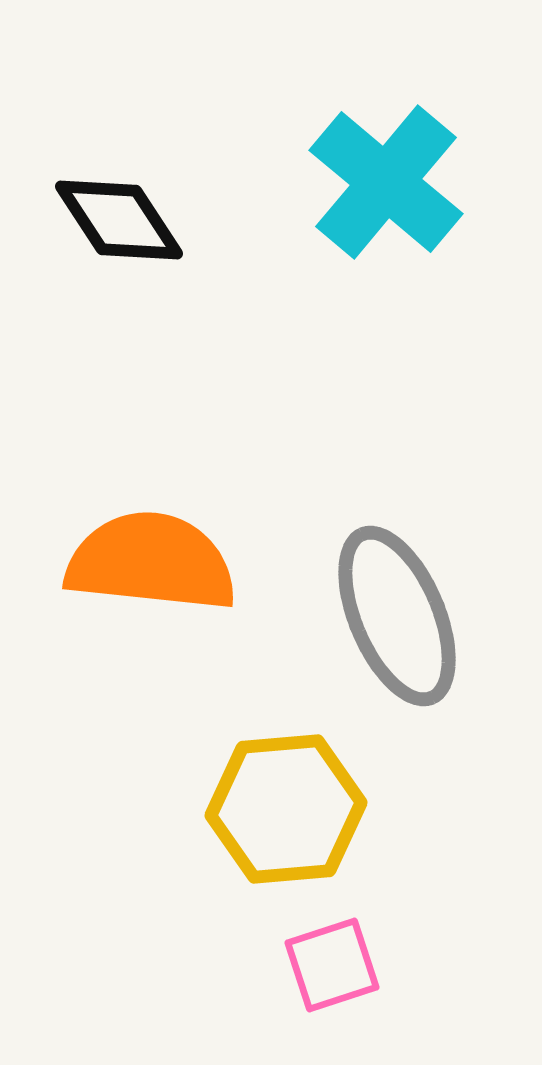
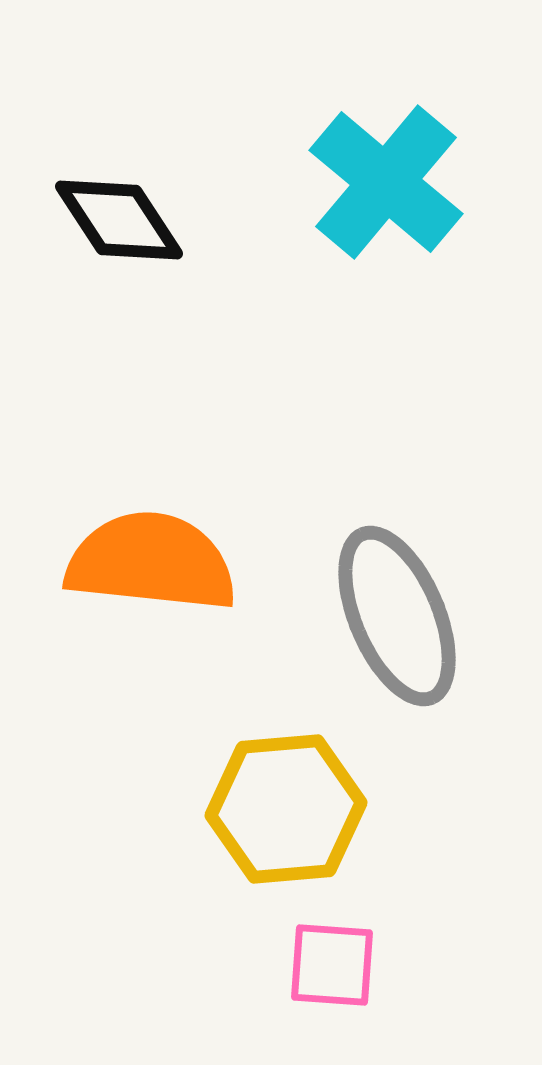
pink square: rotated 22 degrees clockwise
